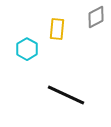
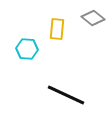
gray diamond: moved 3 px left, 1 px down; rotated 65 degrees clockwise
cyan hexagon: rotated 25 degrees counterclockwise
